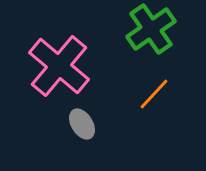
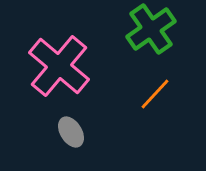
orange line: moved 1 px right
gray ellipse: moved 11 px left, 8 px down
